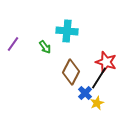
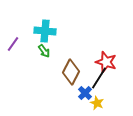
cyan cross: moved 22 px left
green arrow: moved 1 px left, 4 px down
yellow star: rotated 24 degrees counterclockwise
